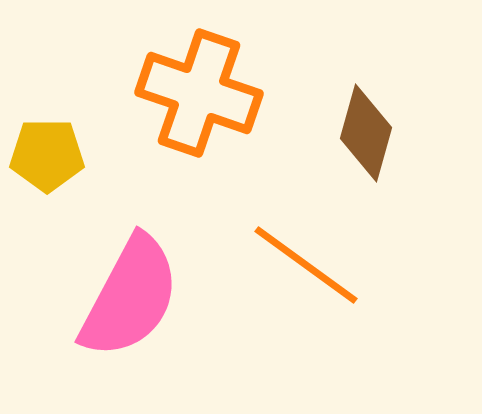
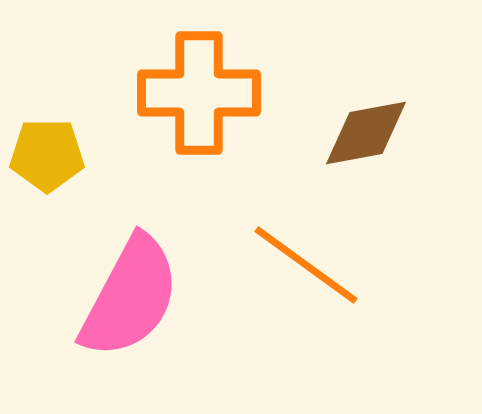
orange cross: rotated 19 degrees counterclockwise
brown diamond: rotated 64 degrees clockwise
